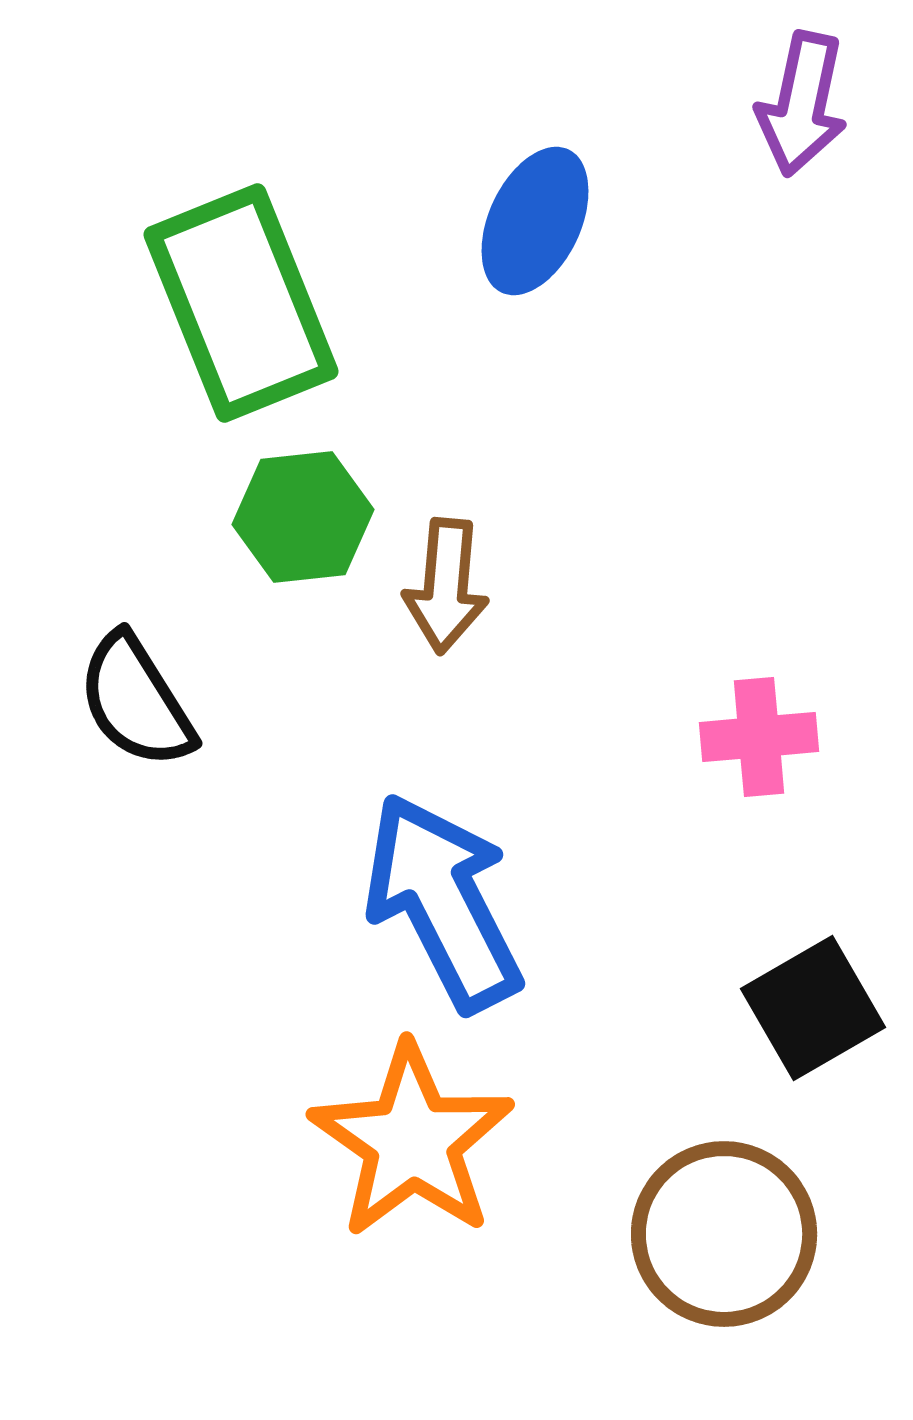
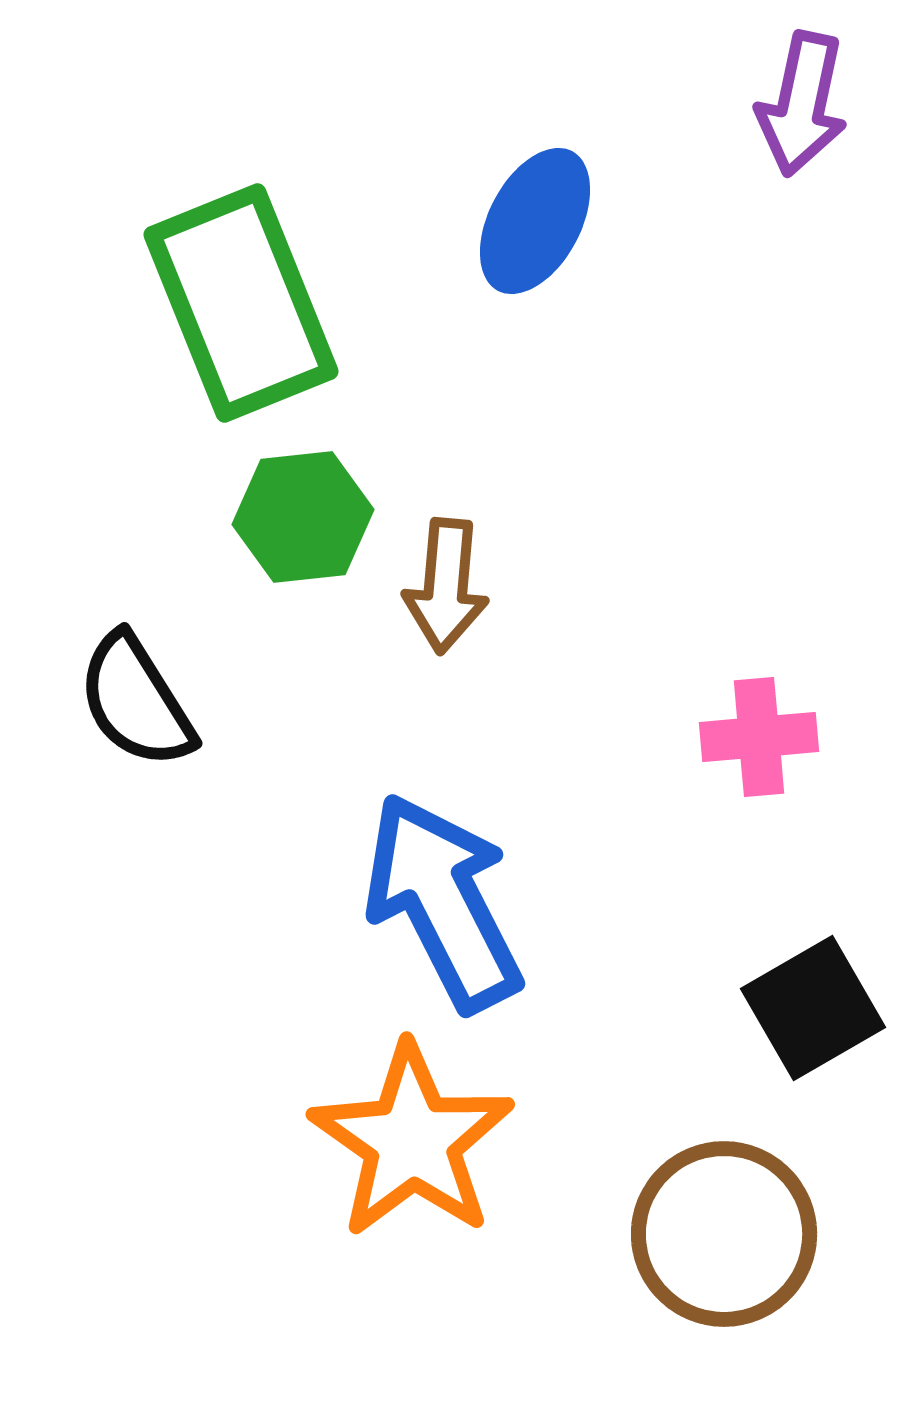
blue ellipse: rotated 3 degrees clockwise
